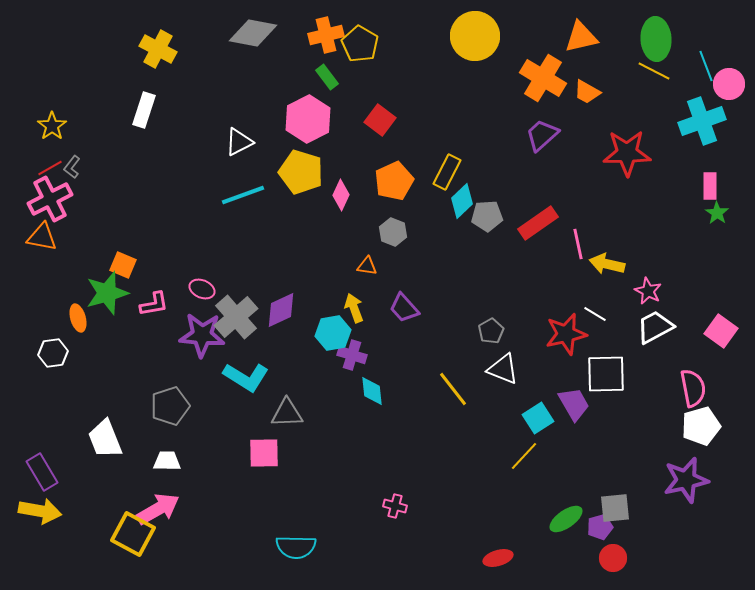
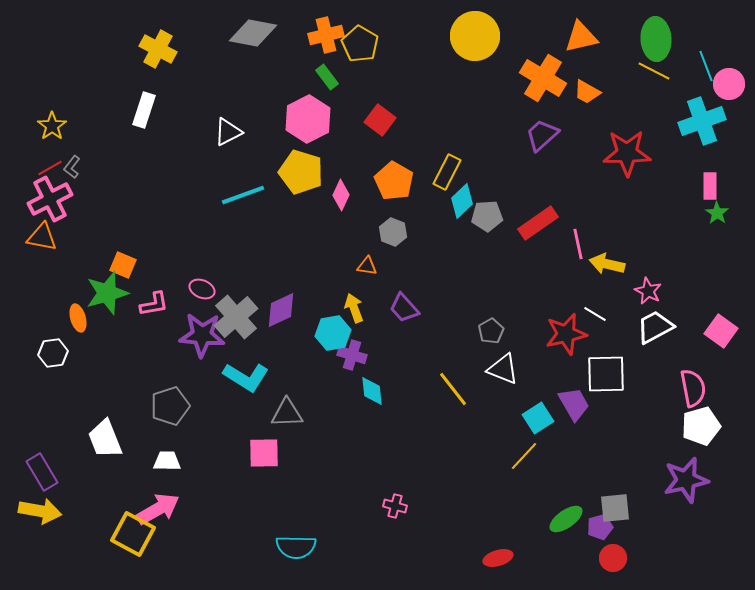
white triangle at (239, 142): moved 11 px left, 10 px up
orange pentagon at (394, 181): rotated 18 degrees counterclockwise
